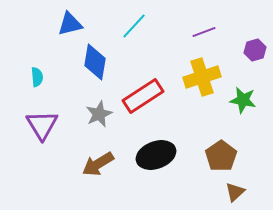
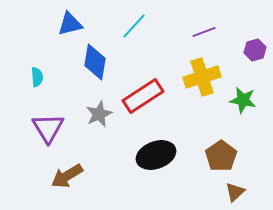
purple triangle: moved 6 px right, 3 px down
brown arrow: moved 31 px left, 12 px down
